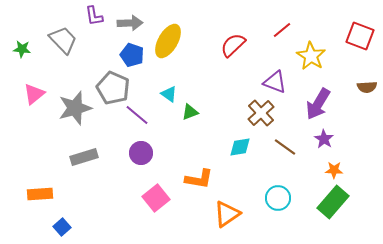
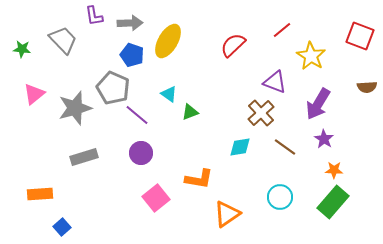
cyan circle: moved 2 px right, 1 px up
